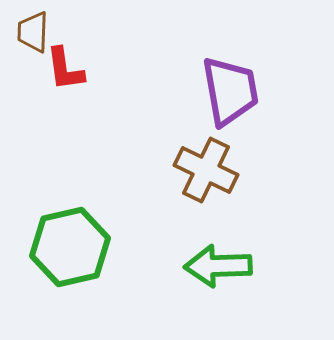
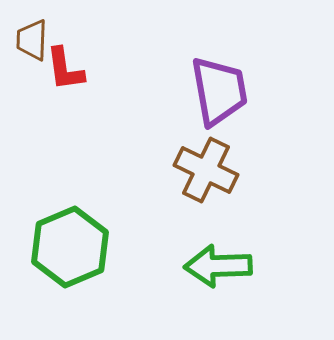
brown trapezoid: moved 1 px left, 8 px down
purple trapezoid: moved 11 px left
green hexagon: rotated 10 degrees counterclockwise
